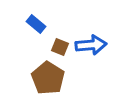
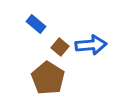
brown square: rotated 18 degrees clockwise
